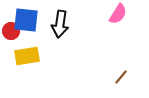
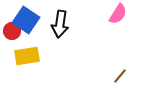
blue square: rotated 28 degrees clockwise
red circle: moved 1 px right
brown line: moved 1 px left, 1 px up
